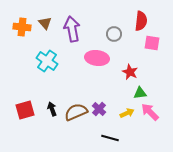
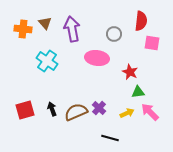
orange cross: moved 1 px right, 2 px down
green triangle: moved 2 px left, 1 px up
purple cross: moved 1 px up
